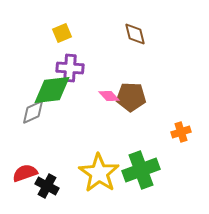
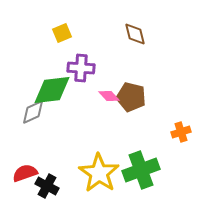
purple cross: moved 11 px right
brown pentagon: rotated 12 degrees clockwise
